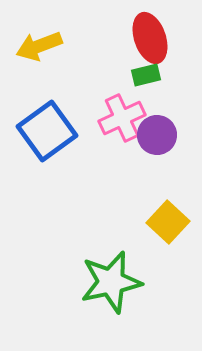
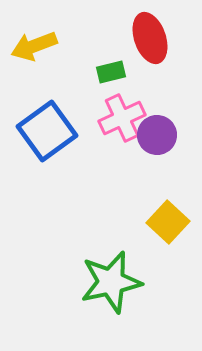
yellow arrow: moved 5 px left
green rectangle: moved 35 px left, 3 px up
